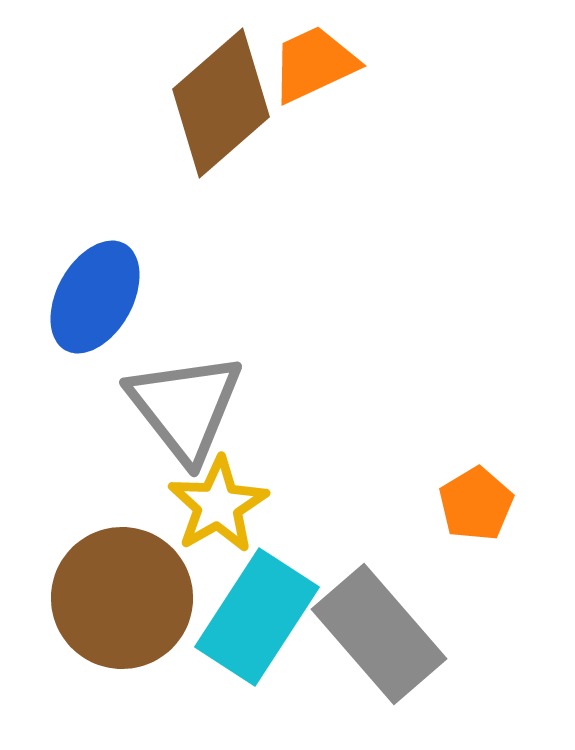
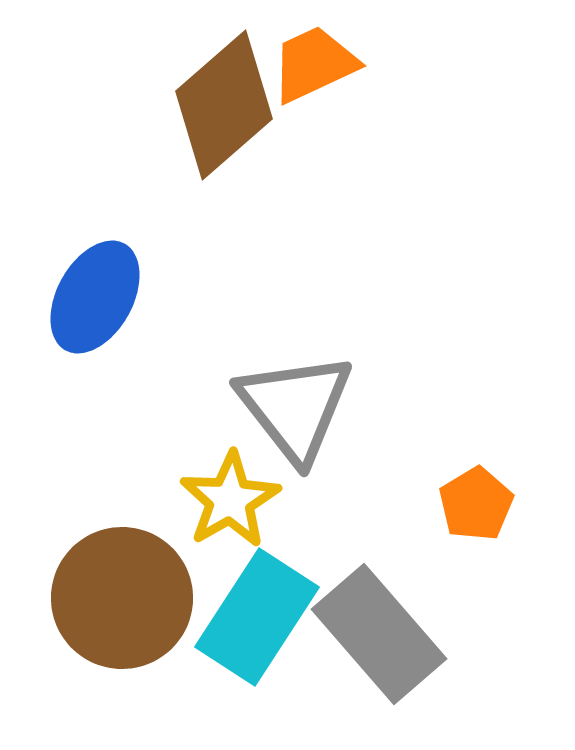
brown diamond: moved 3 px right, 2 px down
gray triangle: moved 110 px right
yellow star: moved 12 px right, 5 px up
